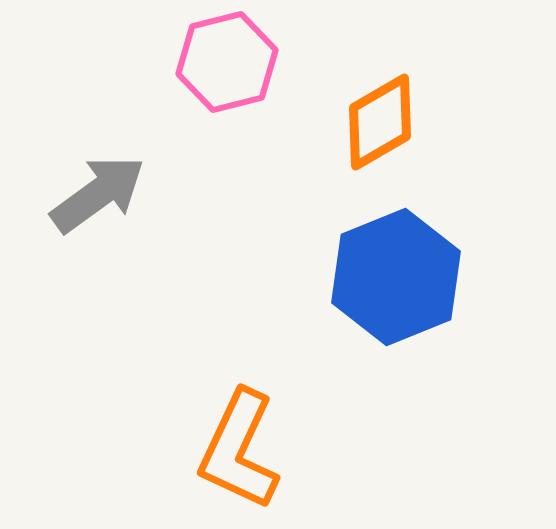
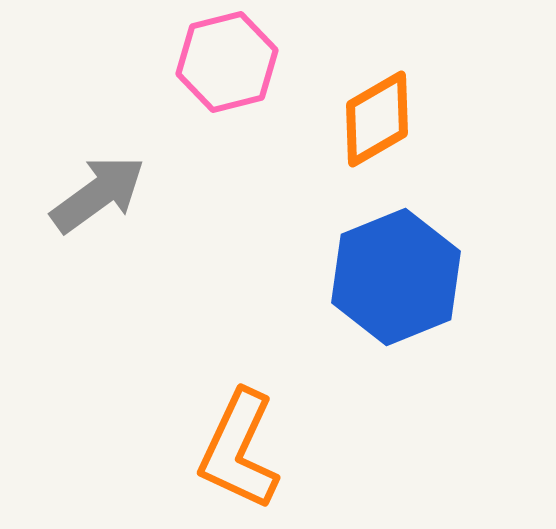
orange diamond: moved 3 px left, 3 px up
